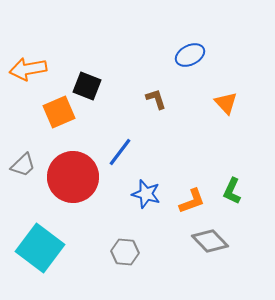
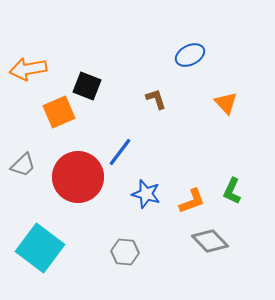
red circle: moved 5 px right
